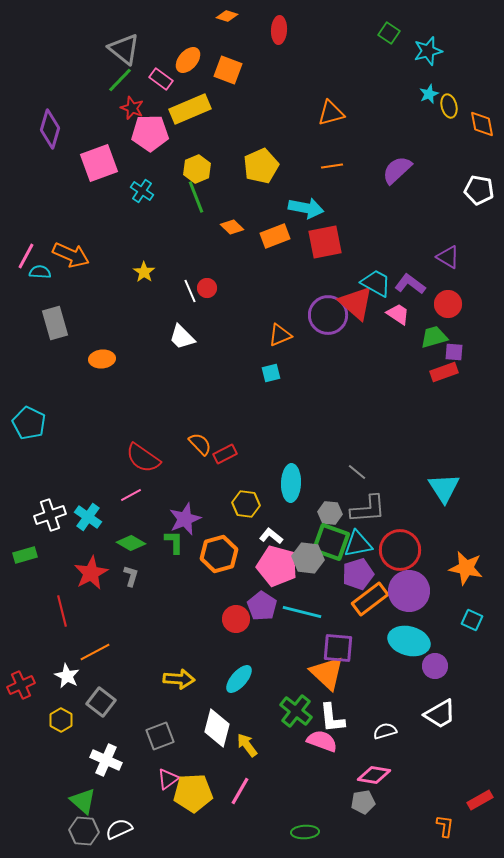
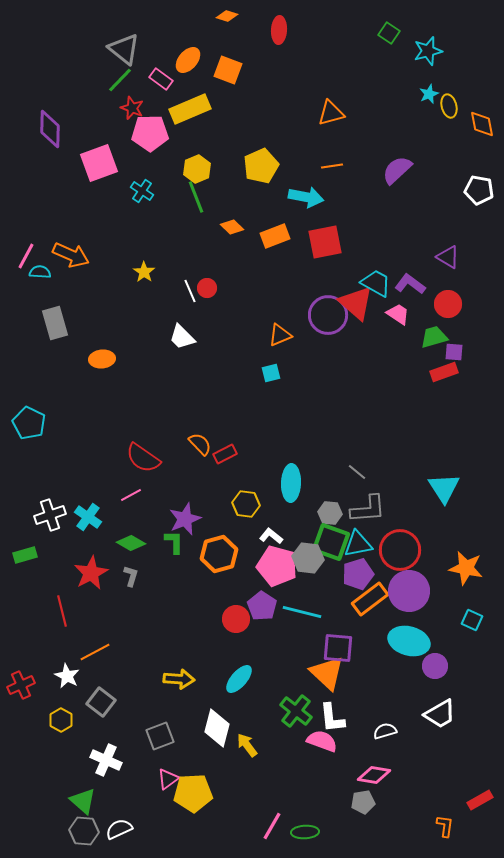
purple diamond at (50, 129): rotated 15 degrees counterclockwise
cyan arrow at (306, 208): moved 11 px up
pink line at (240, 791): moved 32 px right, 35 px down
